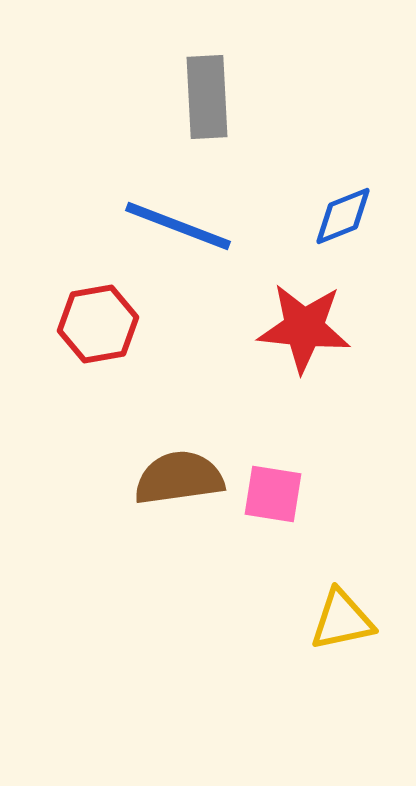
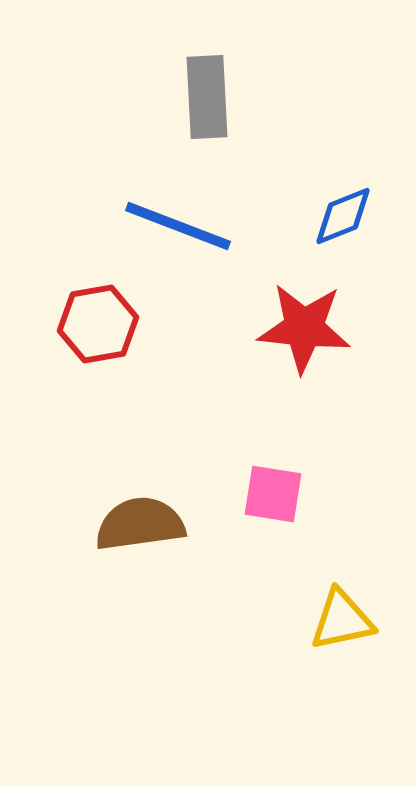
brown semicircle: moved 39 px left, 46 px down
